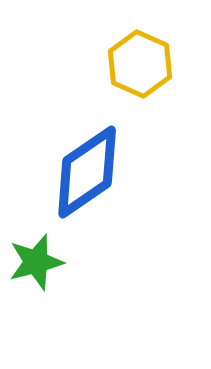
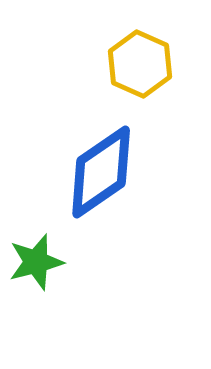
blue diamond: moved 14 px right
